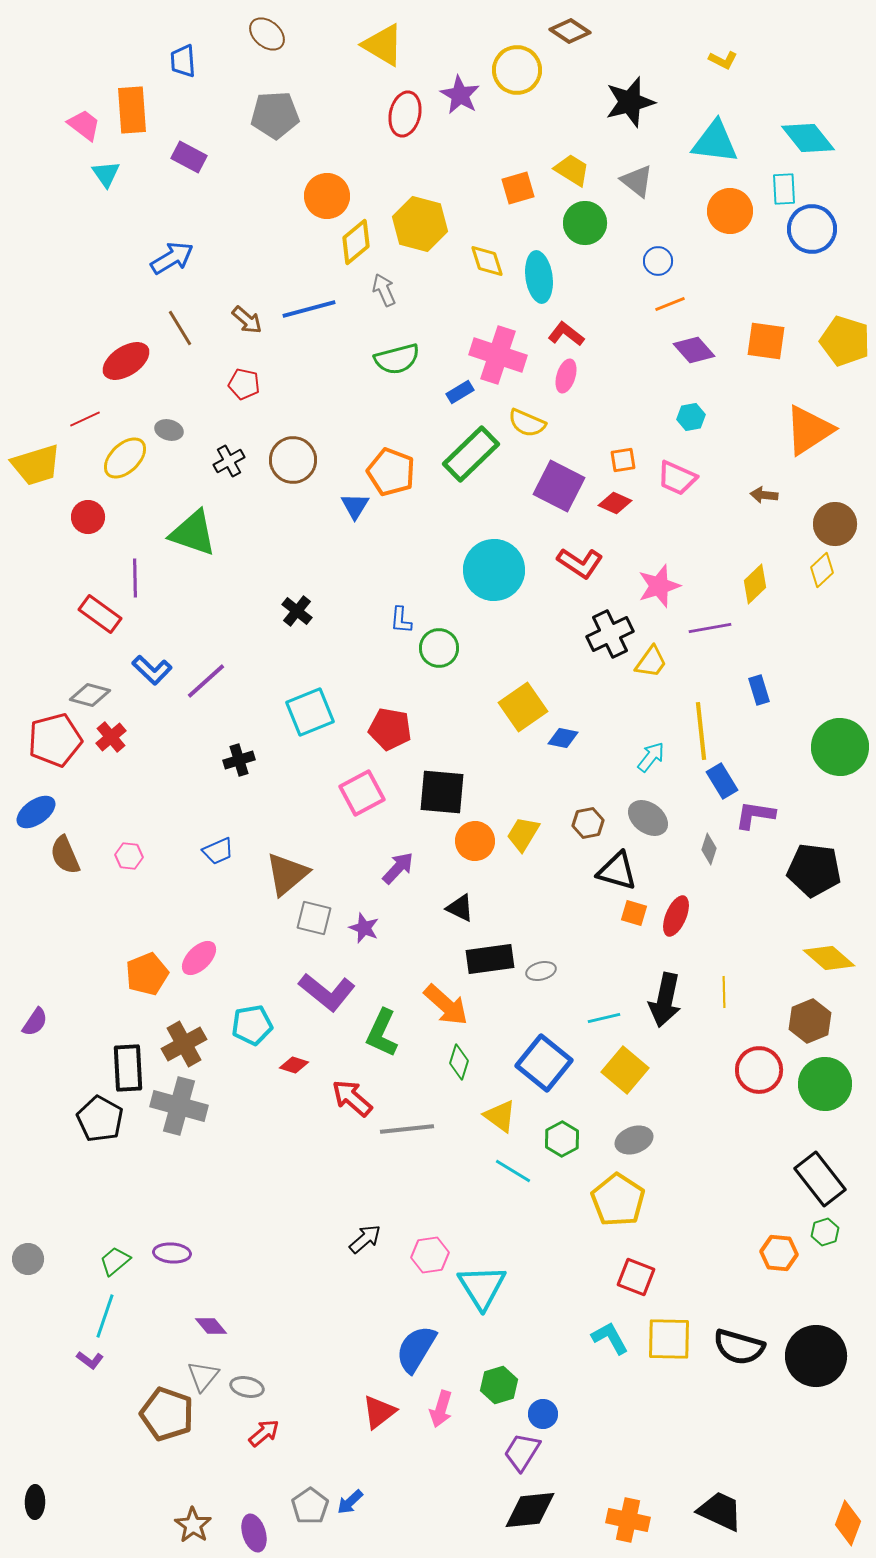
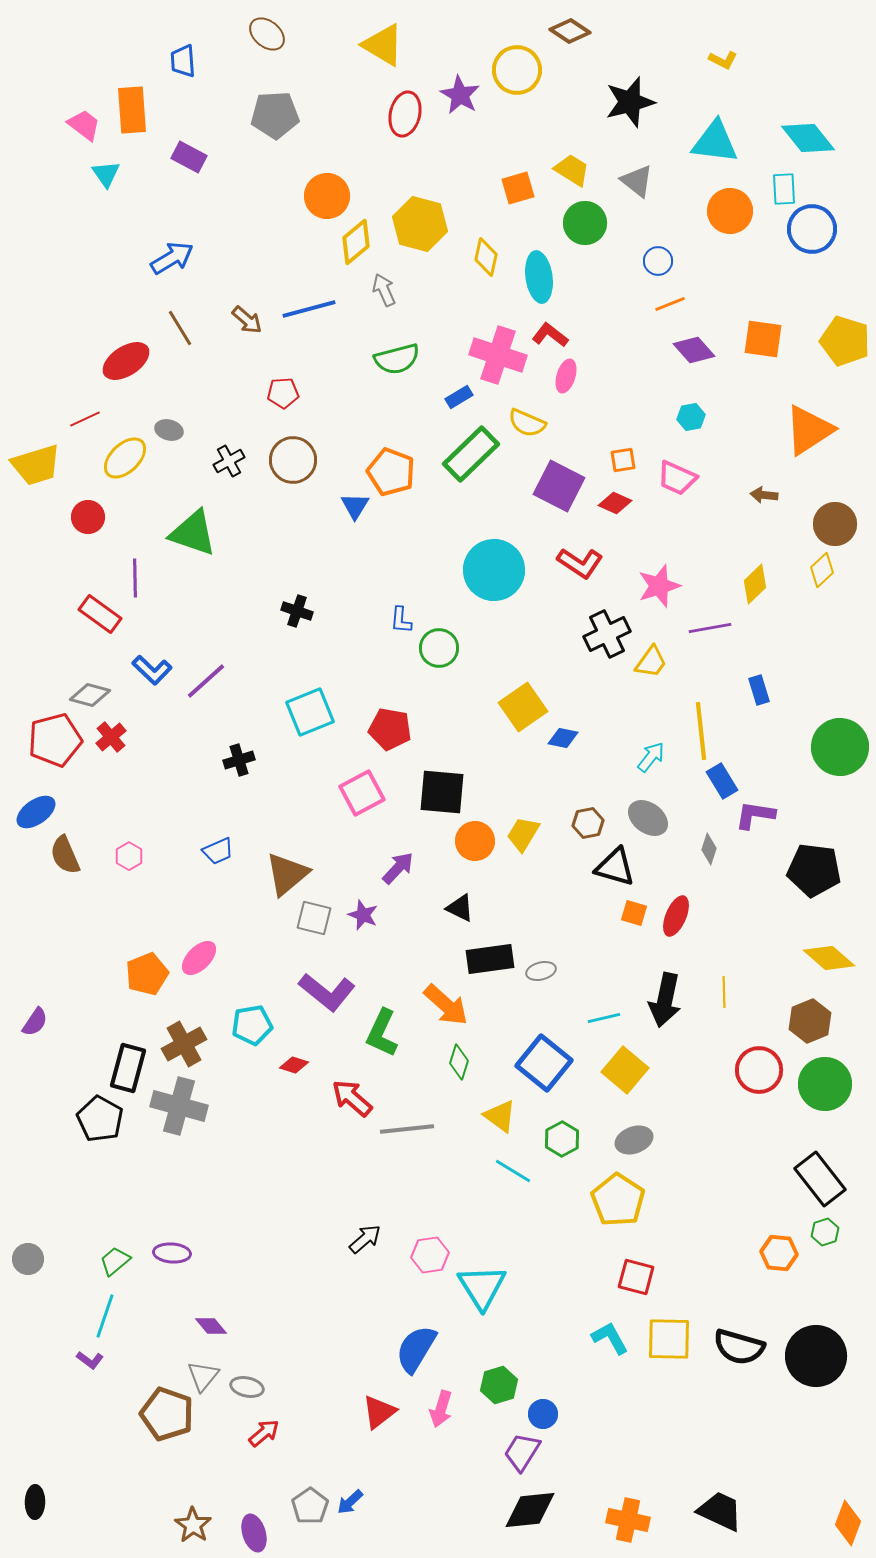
yellow diamond at (487, 261): moved 1 px left, 4 px up; rotated 30 degrees clockwise
red L-shape at (566, 334): moved 16 px left, 1 px down
orange square at (766, 341): moved 3 px left, 2 px up
red pentagon at (244, 384): moved 39 px right, 9 px down; rotated 16 degrees counterclockwise
blue rectangle at (460, 392): moved 1 px left, 5 px down
black cross at (297, 611): rotated 20 degrees counterclockwise
black cross at (610, 634): moved 3 px left
pink hexagon at (129, 856): rotated 24 degrees clockwise
black triangle at (617, 871): moved 2 px left, 4 px up
purple star at (364, 928): moved 1 px left, 13 px up
black rectangle at (128, 1068): rotated 18 degrees clockwise
red square at (636, 1277): rotated 6 degrees counterclockwise
